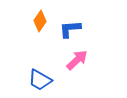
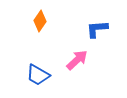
blue L-shape: moved 27 px right
blue trapezoid: moved 2 px left, 5 px up
